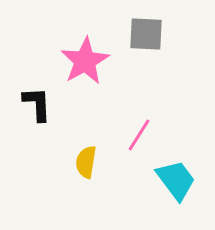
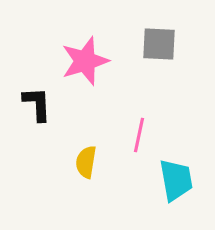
gray square: moved 13 px right, 10 px down
pink star: rotated 12 degrees clockwise
pink line: rotated 20 degrees counterclockwise
cyan trapezoid: rotated 27 degrees clockwise
